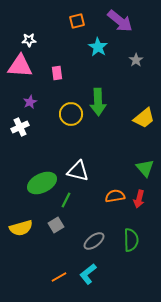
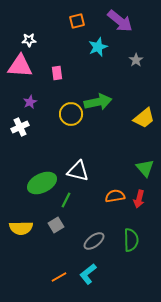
cyan star: rotated 18 degrees clockwise
green arrow: rotated 100 degrees counterclockwise
yellow semicircle: rotated 15 degrees clockwise
